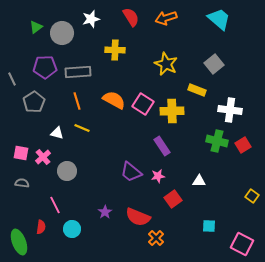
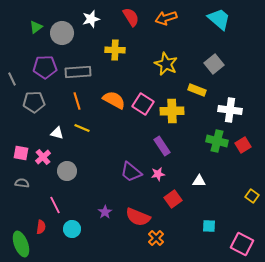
gray pentagon at (34, 102): rotated 30 degrees clockwise
pink star at (158, 176): moved 2 px up
green ellipse at (19, 242): moved 2 px right, 2 px down
